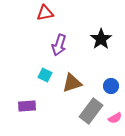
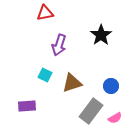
black star: moved 4 px up
